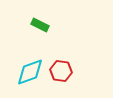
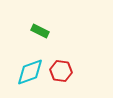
green rectangle: moved 6 px down
